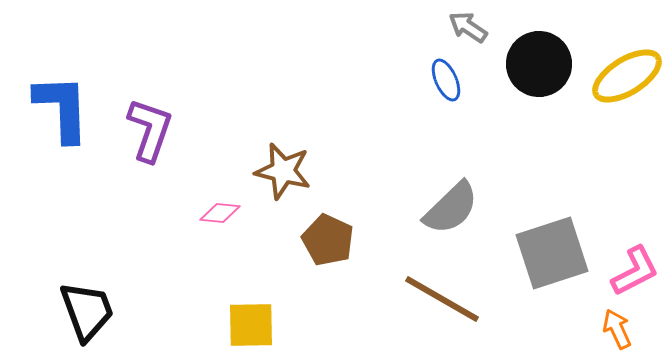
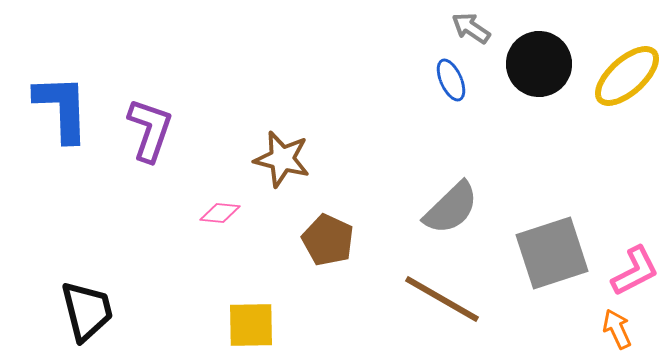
gray arrow: moved 3 px right, 1 px down
yellow ellipse: rotated 10 degrees counterclockwise
blue ellipse: moved 5 px right
brown star: moved 1 px left, 12 px up
black trapezoid: rotated 6 degrees clockwise
